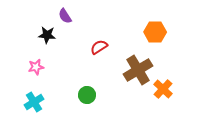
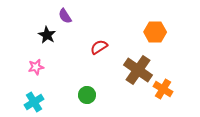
black star: rotated 24 degrees clockwise
brown cross: rotated 24 degrees counterclockwise
orange cross: rotated 12 degrees counterclockwise
